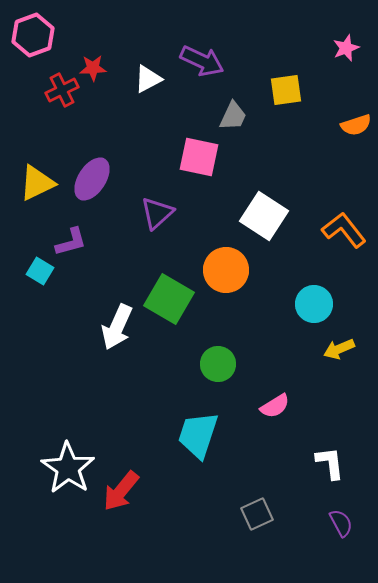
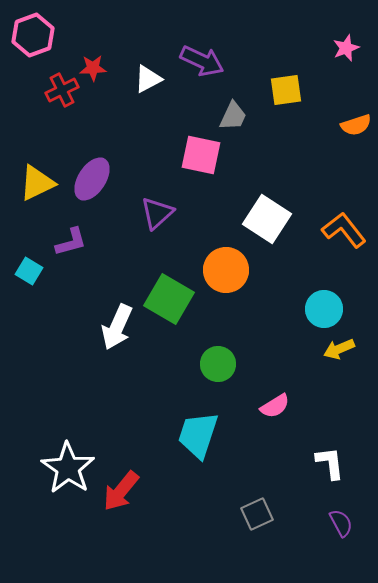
pink square: moved 2 px right, 2 px up
white square: moved 3 px right, 3 px down
cyan square: moved 11 px left
cyan circle: moved 10 px right, 5 px down
